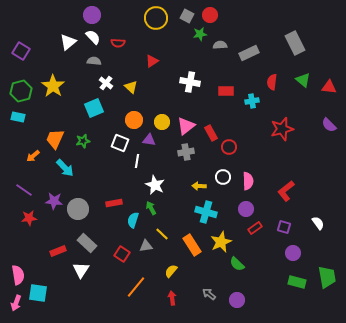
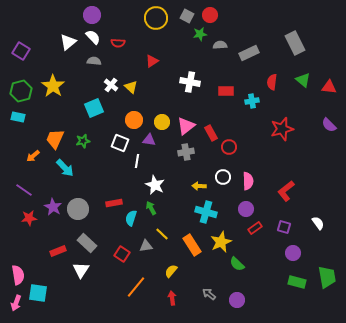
white cross at (106, 83): moved 5 px right, 2 px down
purple star at (54, 201): moved 1 px left, 6 px down; rotated 24 degrees clockwise
cyan semicircle at (133, 220): moved 2 px left, 2 px up
